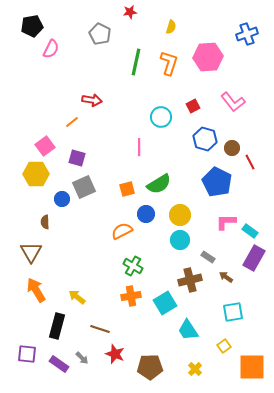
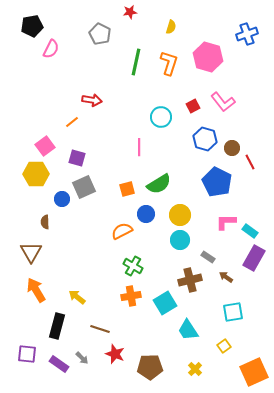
pink hexagon at (208, 57): rotated 20 degrees clockwise
pink L-shape at (233, 102): moved 10 px left
orange square at (252, 367): moved 2 px right, 5 px down; rotated 24 degrees counterclockwise
